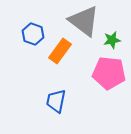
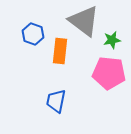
orange rectangle: rotated 30 degrees counterclockwise
